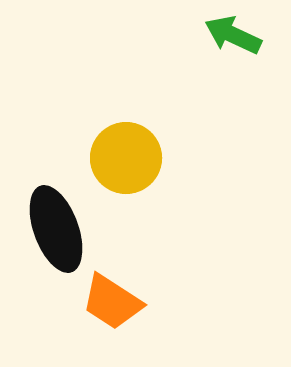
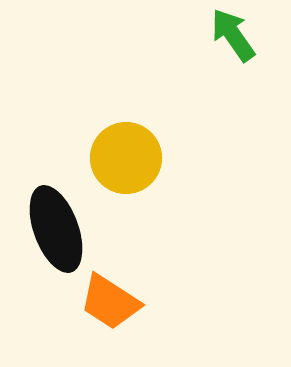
green arrow: rotated 30 degrees clockwise
orange trapezoid: moved 2 px left
